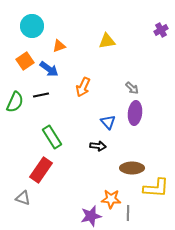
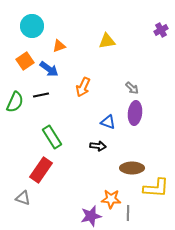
blue triangle: rotated 28 degrees counterclockwise
